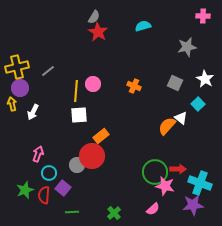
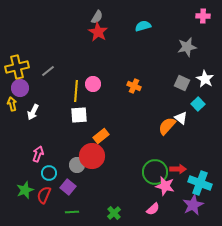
gray semicircle: moved 3 px right
gray square: moved 7 px right
purple square: moved 5 px right, 1 px up
red semicircle: rotated 18 degrees clockwise
purple star: rotated 20 degrees counterclockwise
